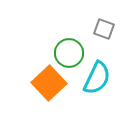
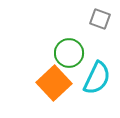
gray square: moved 4 px left, 10 px up
orange square: moved 5 px right
